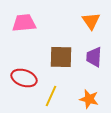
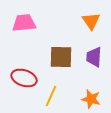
orange star: moved 2 px right
